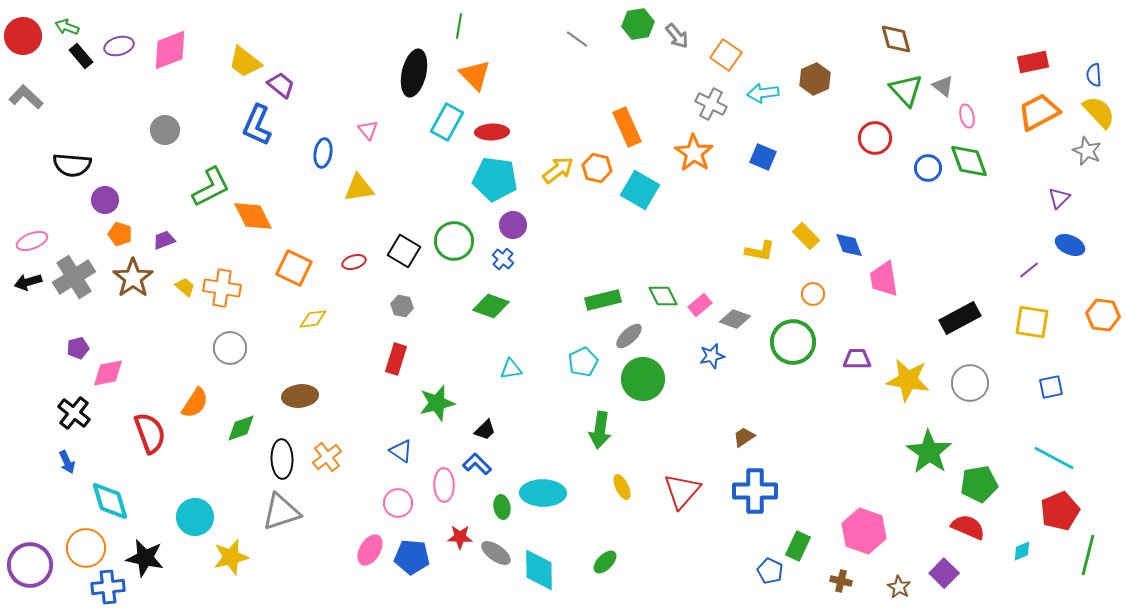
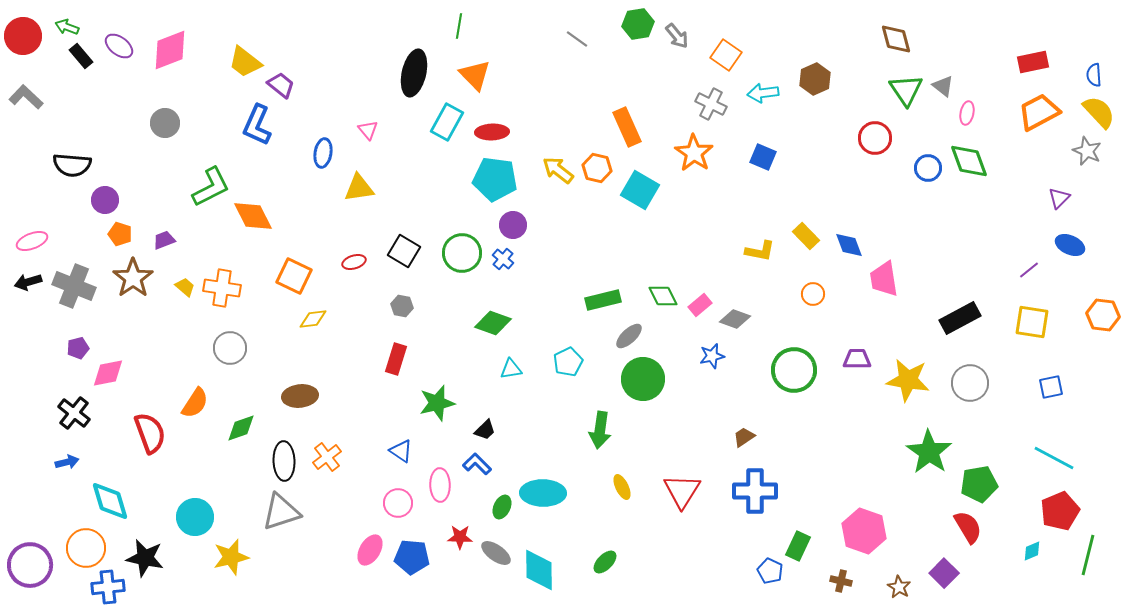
purple ellipse at (119, 46): rotated 52 degrees clockwise
green triangle at (906, 90): rotated 9 degrees clockwise
pink ellipse at (967, 116): moved 3 px up; rotated 25 degrees clockwise
gray circle at (165, 130): moved 7 px up
yellow arrow at (558, 170): rotated 104 degrees counterclockwise
green circle at (454, 241): moved 8 px right, 12 px down
orange square at (294, 268): moved 8 px down
gray cross at (74, 277): moved 9 px down; rotated 36 degrees counterclockwise
green diamond at (491, 306): moved 2 px right, 17 px down
green circle at (793, 342): moved 1 px right, 28 px down
cyan pentagon at (583, 362): moved 15 px left
black ellipse at (282, 459): moved 2 px right, 2 px down
blue arrow at (67, 462): rotated 80 degrees counterclockwise
pink ellipse at (444, 485): moved 4 px left
red triangle at (682, 491): rotated 9 degrees counterclockwise
green ellipse at (502, 507): rotated 35 degrees clockwise
red semicircle at (968, 527): rotated 36 degrees clockwise
cyan diamond at (1022, 551): moved 10 px right
